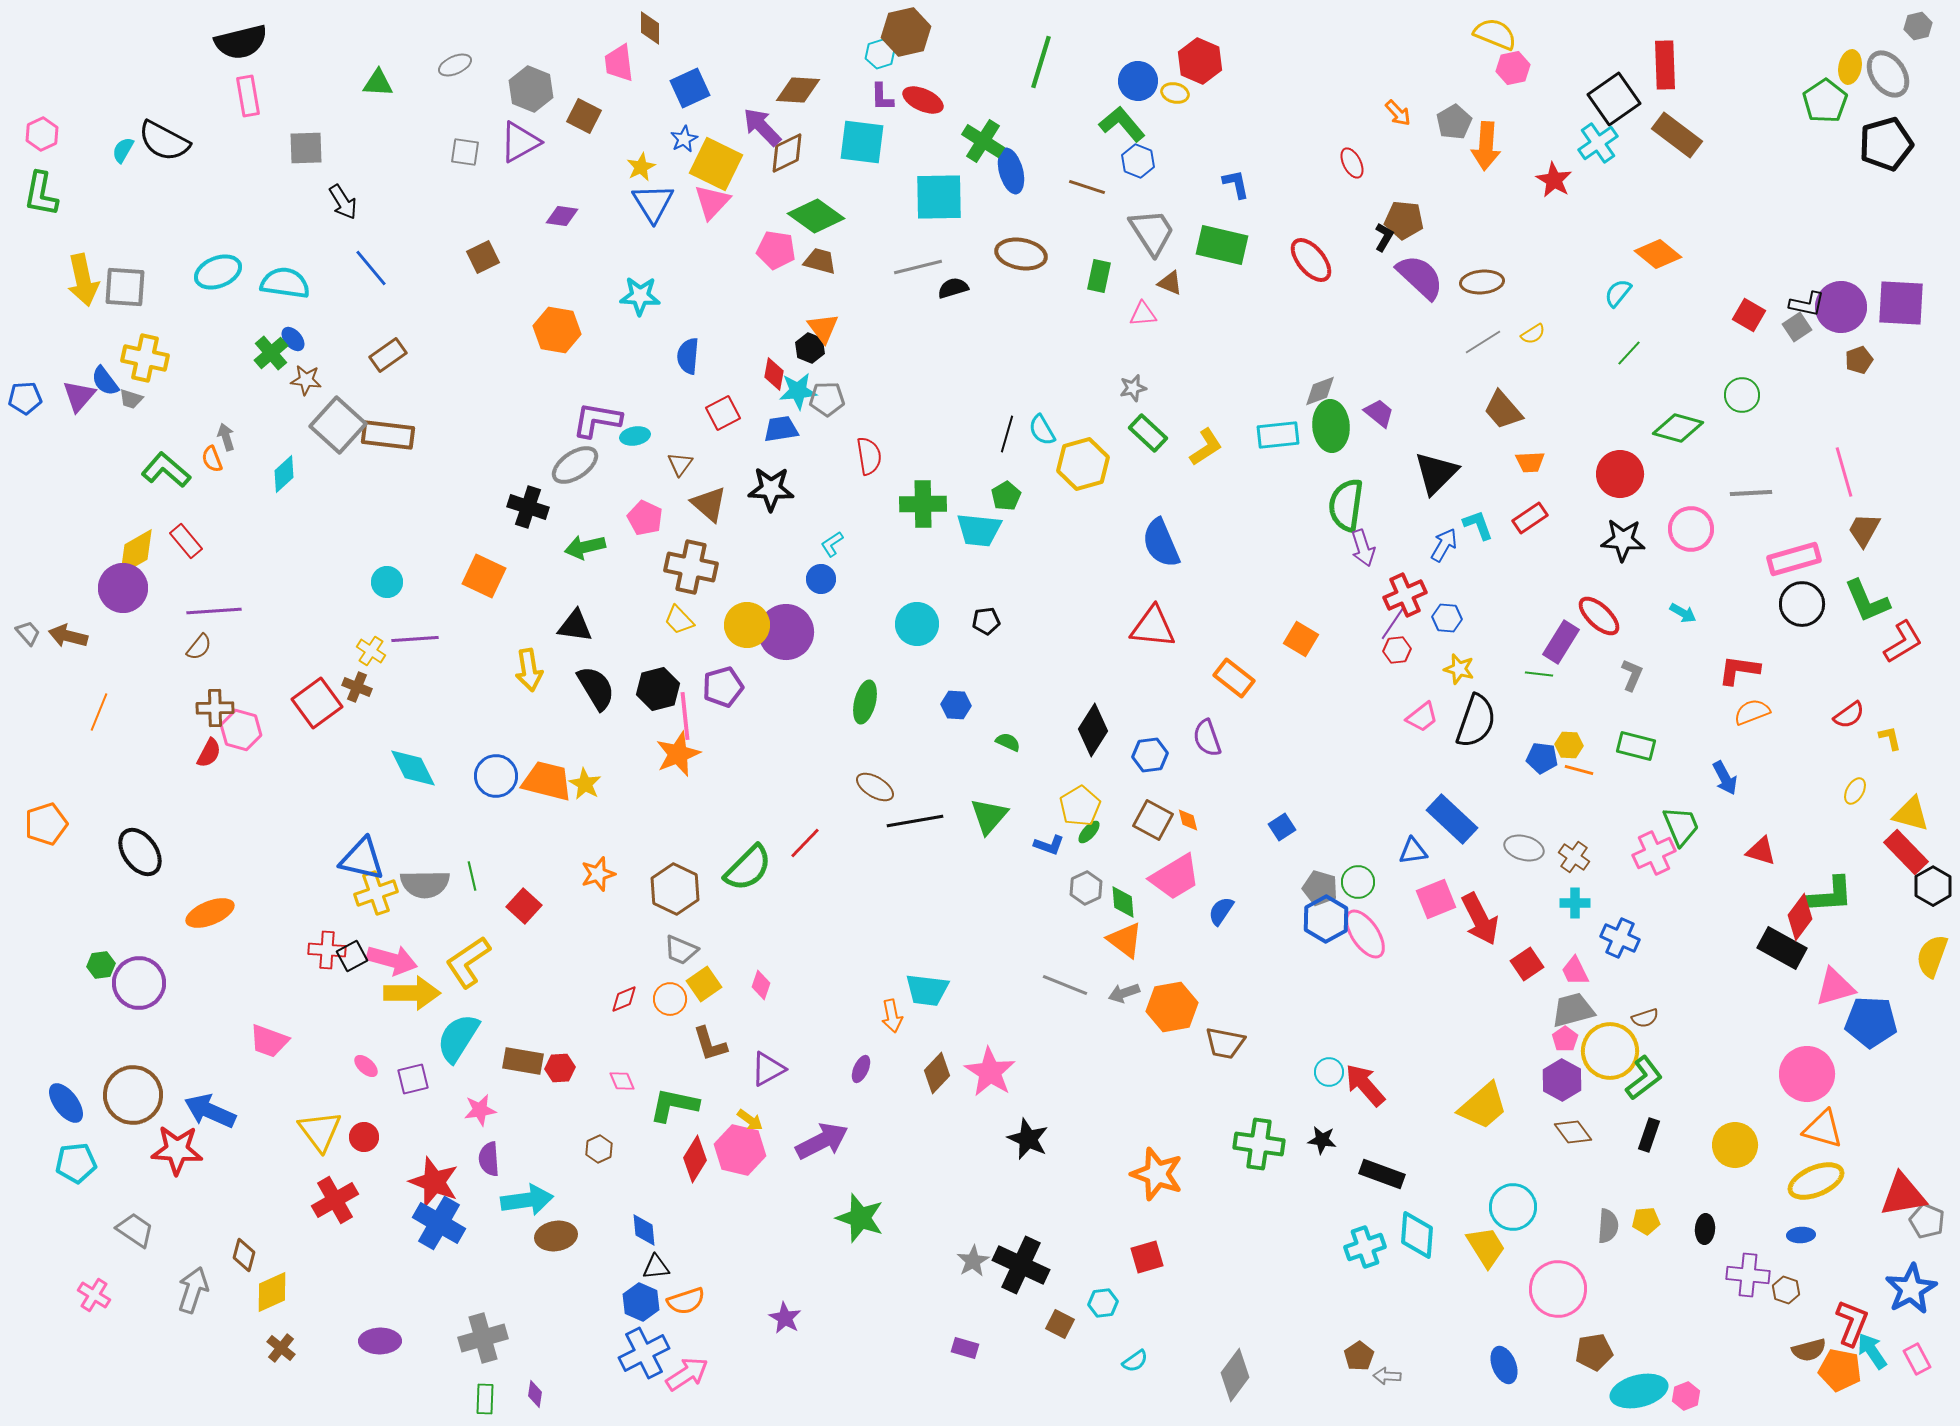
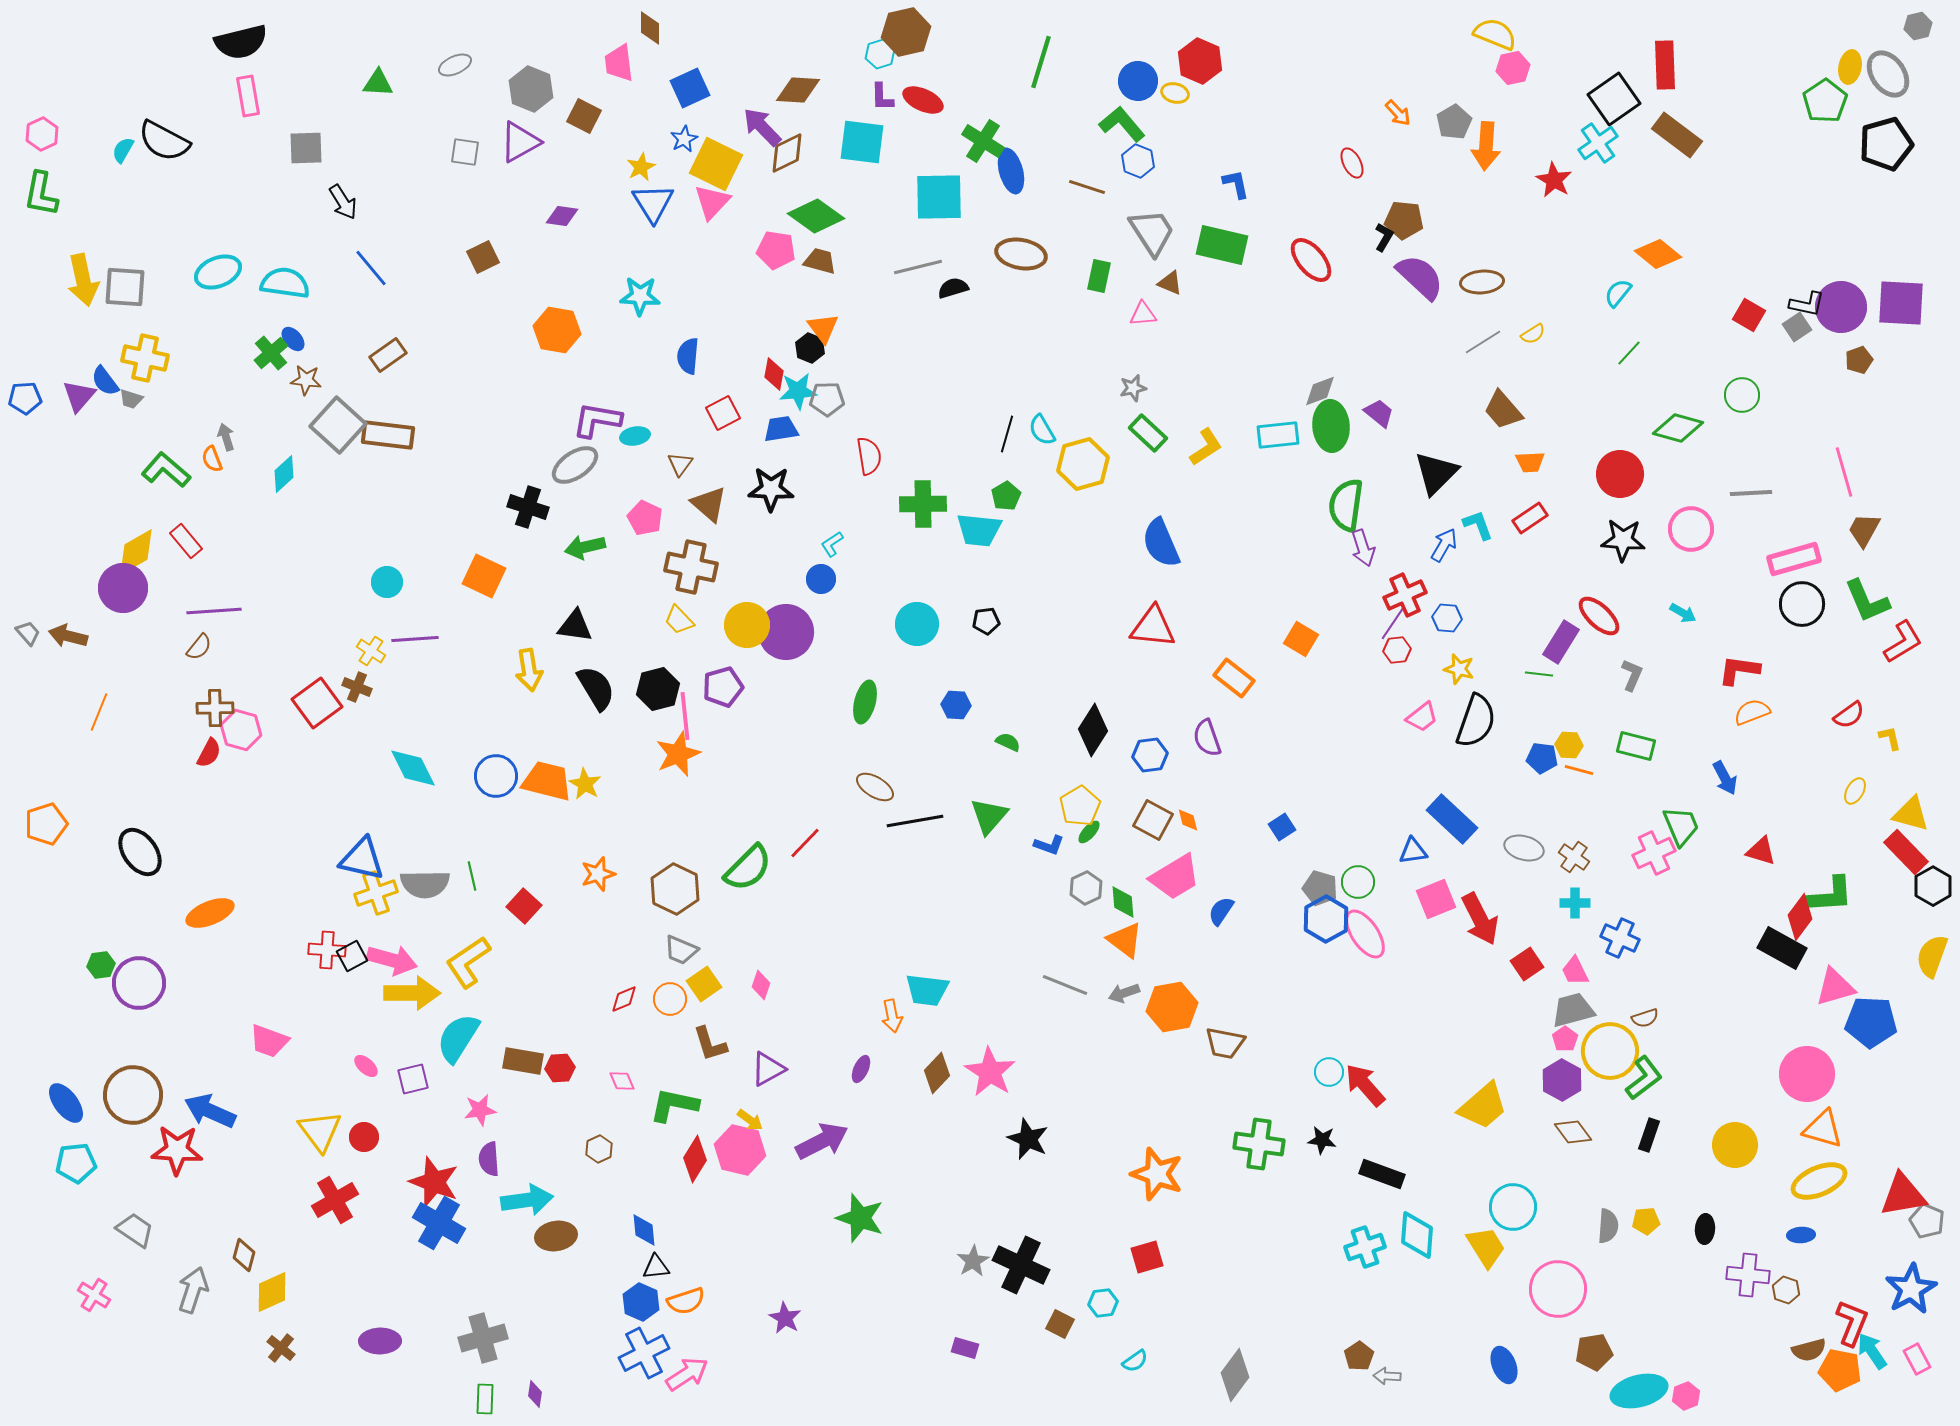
yellow ellipse at (1816, 1181): moved 3 px right
